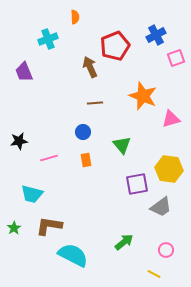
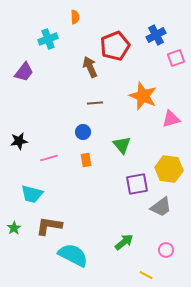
purple trapezoid: rotated 120 degrees counterclockwise
yellow line: moved 8 px left, 1 px down
